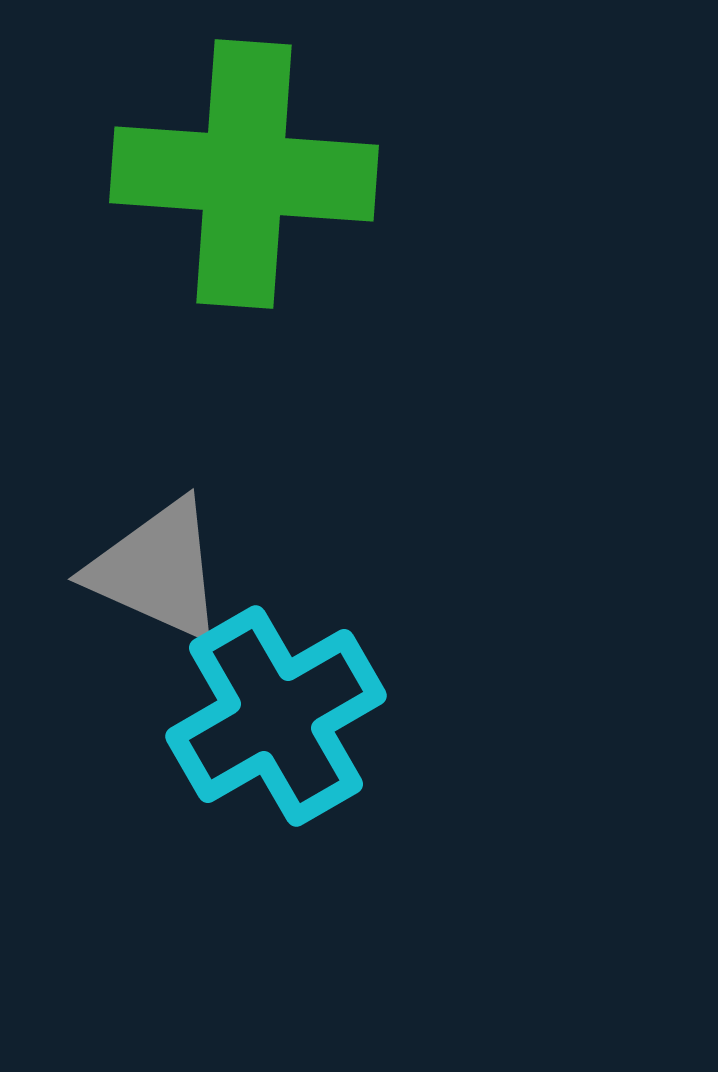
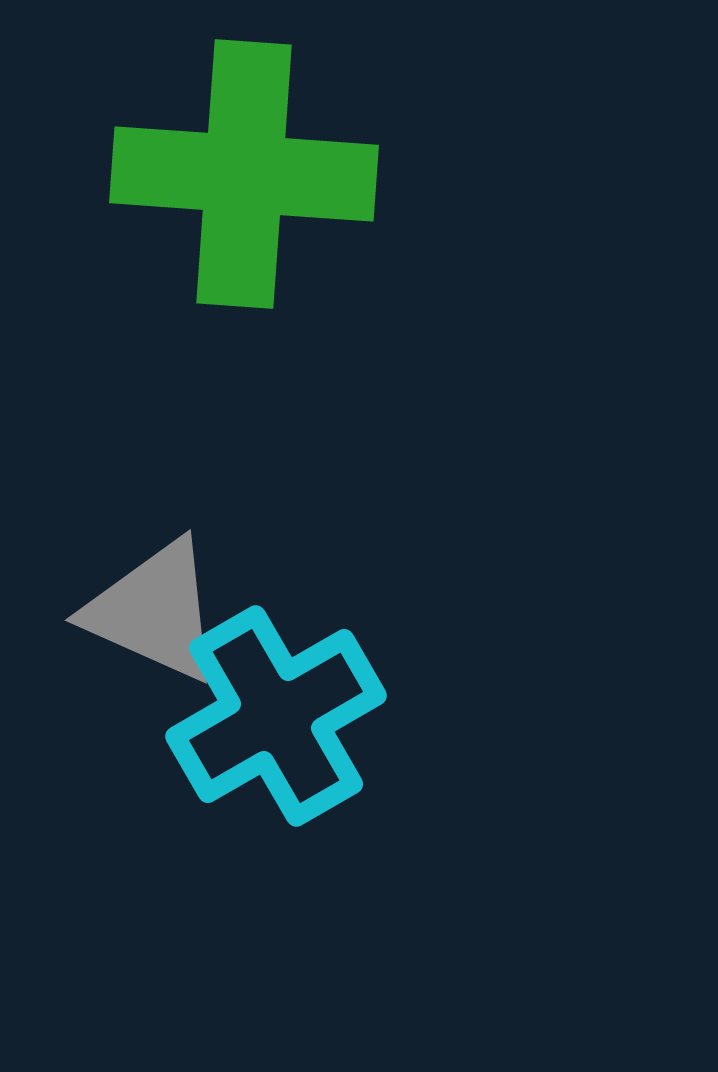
gray triangle: moved 3 px left, 41 px down
